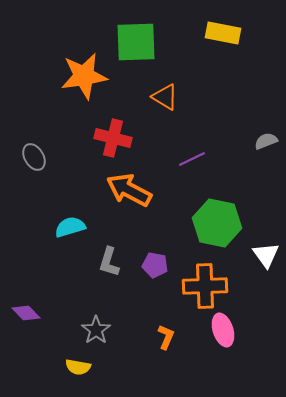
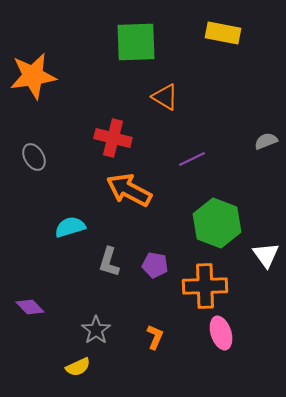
orange star: moved 51 px left
green hexagon: rotated 9 degrees clockwise
purple diamond: moved 4 px right, 6 px up
pink ellipse: moved 2 px left, 3 px down
orange L-shape: moved 11 px left
yellow semicircle: rotated 35 degrees counterclockwise
